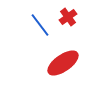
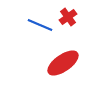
blue line: rotated 30 degrees counterclockwise
